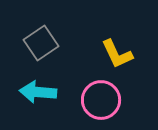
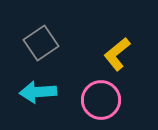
yellow L-shape: rotated 76 degrees clockwise
cyan arrow: rotated 9 degrees counterclockwise
